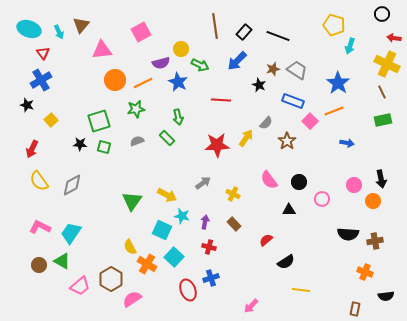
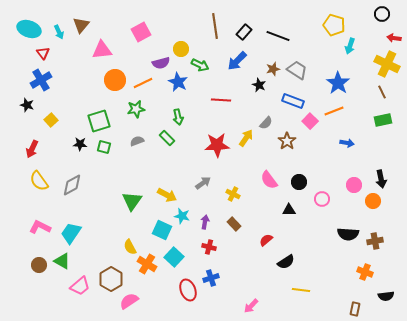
pink semicircle at (132, 299): moved 3 px left, 2 px down
